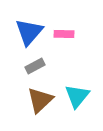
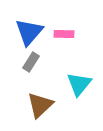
gray rectangle: moved 4 px left, 4 px up; rotated 30 degrees counterclockwise
cyan triangle: moved 2 px right, 12 px up
brown triangle: moved 5 px down
